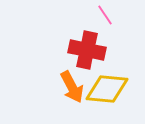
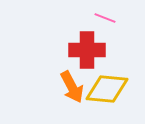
pink line: moved 3 px down; rotated 35 degrees counterclockwise
red cross: rotated 12 degrees counterclockwise
